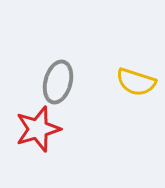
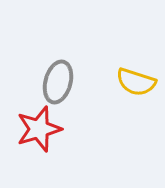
red star: moved 1 px right
